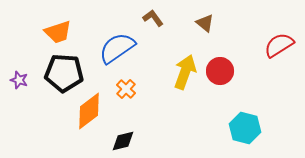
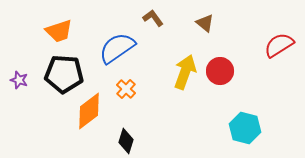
orange trapezoid: moved 1 px right, 1 px up
black pentagon: moved 1 px down
black diamond: moved 3 px right; rotated 60 degrees counterclockwise
